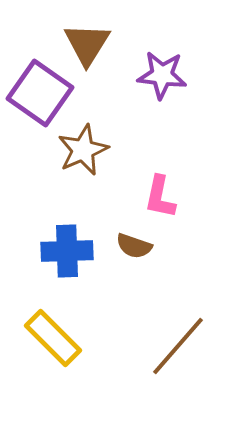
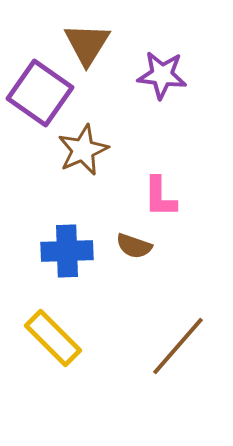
pink L-shape: rotated 12 degrees counterclockwise
